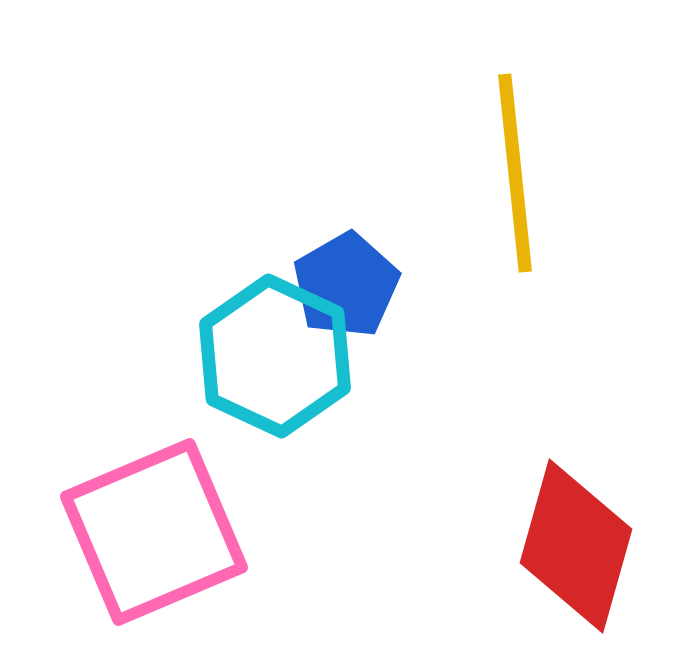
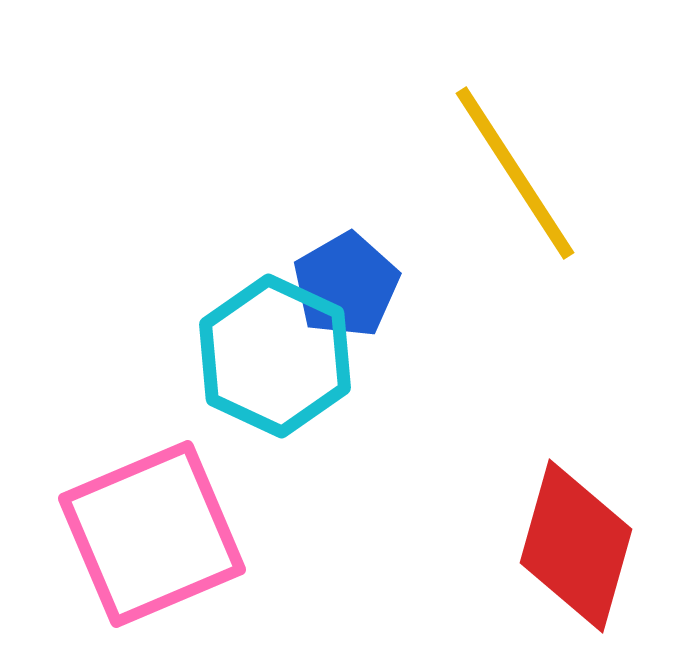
yellow line: rotated 27 degrees counterclockwise
pink square: moved 2 px left, 2 px down
